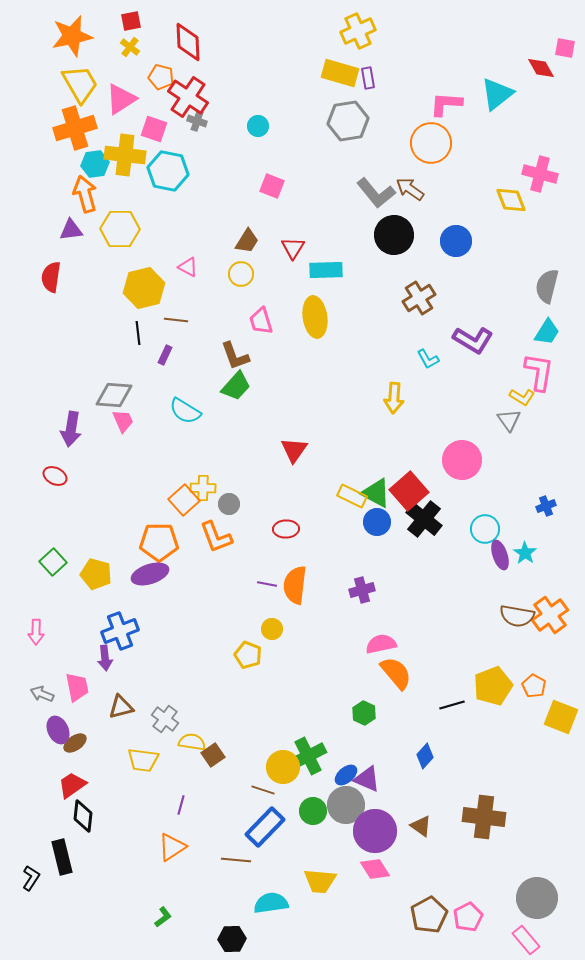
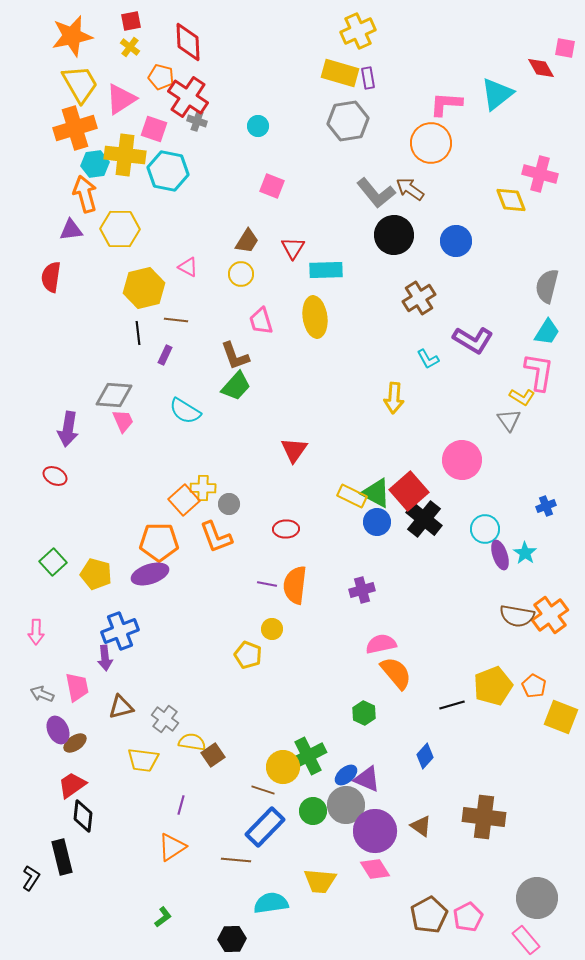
purple arrow at (71, 429): moved 3 px left
